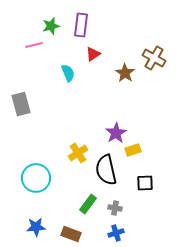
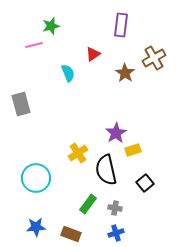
purple rectangle: moved 40 px right
brown cross: rotated 30 degrees clockwise
black square: rotated 36 degrees counterclockwise
